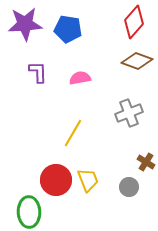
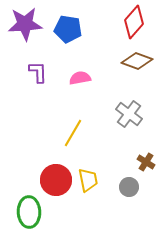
gray cross: moved 1 px down; rotated 32 degrees counterclockwise
yellow trapezoid: rotated 10 degrees clockwise
